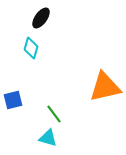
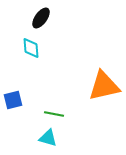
cyan diamond: rotated 20 degrees counterclockwise
orange triangle: moved 1 px left, 1 px up
green line: rotated 42 degrees counterclockwise
